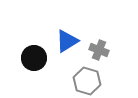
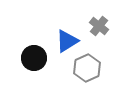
gray cross: moved 24 px up; rotated 18 degrees clockwise
gray hexagon: moved 13 px up; rotated 20 degrees clockwise
